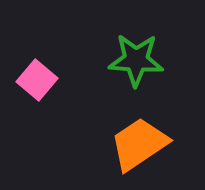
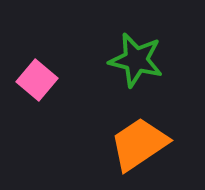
green star: rotated 10 degrees clockwise
